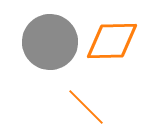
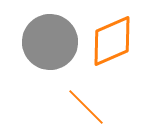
orange diamond: rotated 22 degrees counterclockwise
